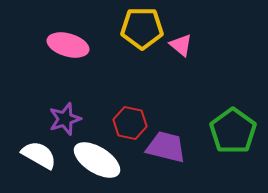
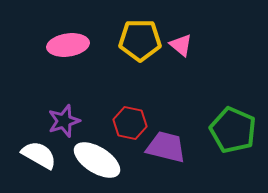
yellow pentagon: moved 2 px left, 12 px down
pink ellipse: rotated 24 degrees counterclockwise
purple star: moved 1 px left, 2 px down
green pentagon: moved 1 px up; rotated 12 degrees counterclockwise
